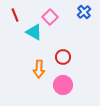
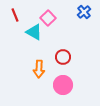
pink square: moved 2 px left, 1 px down
